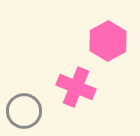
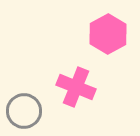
pink hexagon: moved 7 px up
